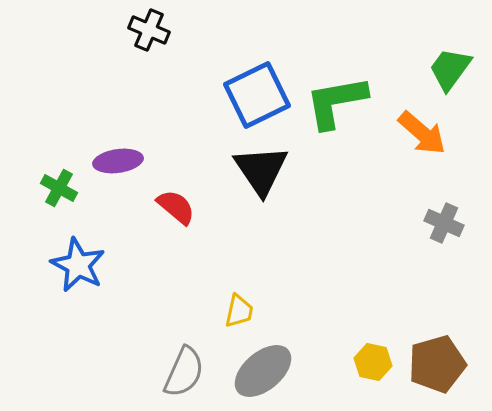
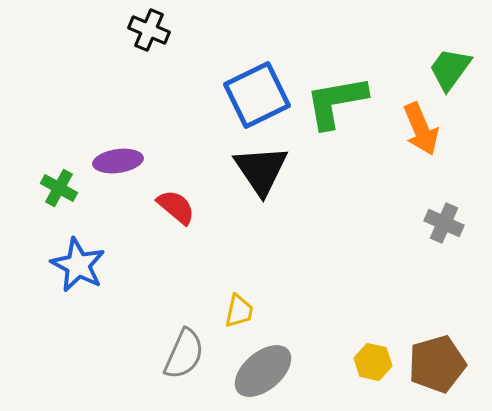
orange arrow: moved 1 px left, 4 px up; rotated 26 degrees clockwise
gray semicircle: moved 18 px up
